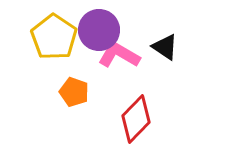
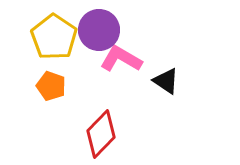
black triangle: moved 1 px right, 34 px down
pink L-shape: moved 2 px right, 4 px down
orange pentagon: moved 23 px left, 6 px up
red diamond: moved 35 px left, 15 px down
